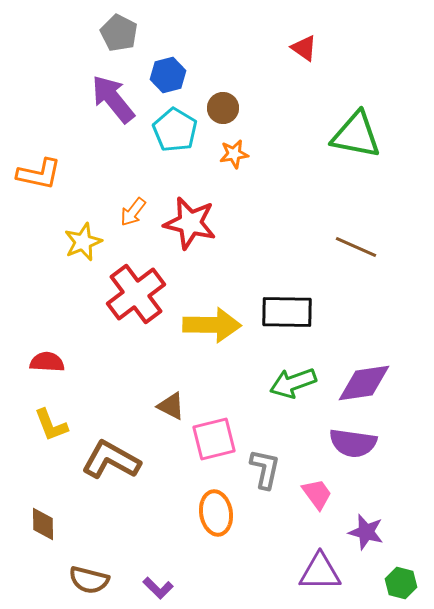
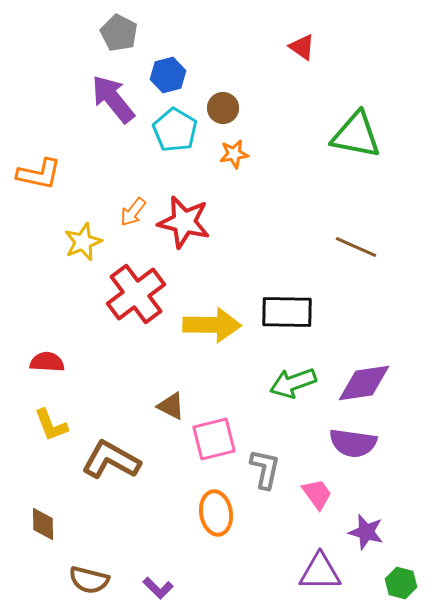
red triangle: moved 2 px left, 1 px up
red star: moved 6 px left, 1 px up
